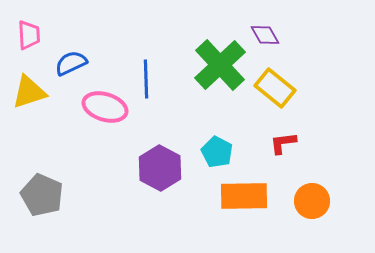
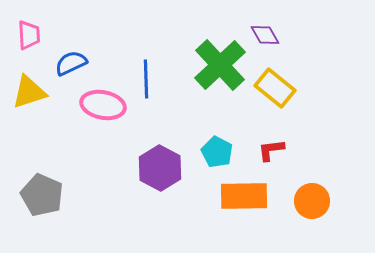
pink ellipse: moved 2 px left, 2 px up; rotated 6 degrees counterclockwise
red L-shape: moved 12 px left, 7 px down
